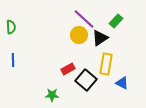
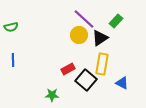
green semicircle: rotated 80 degrees clockwise
yellow rectangle: moved 4 px left
